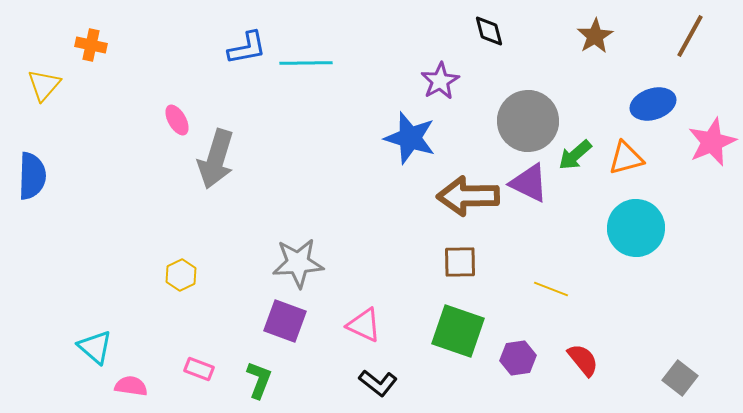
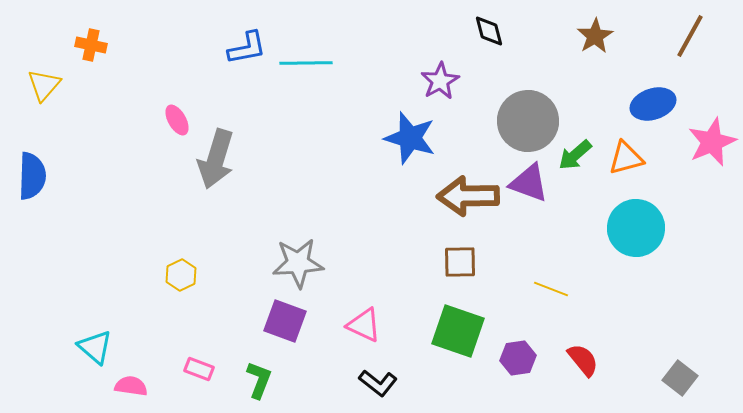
purple triangle: rotated 6 degrees counterclockwise
